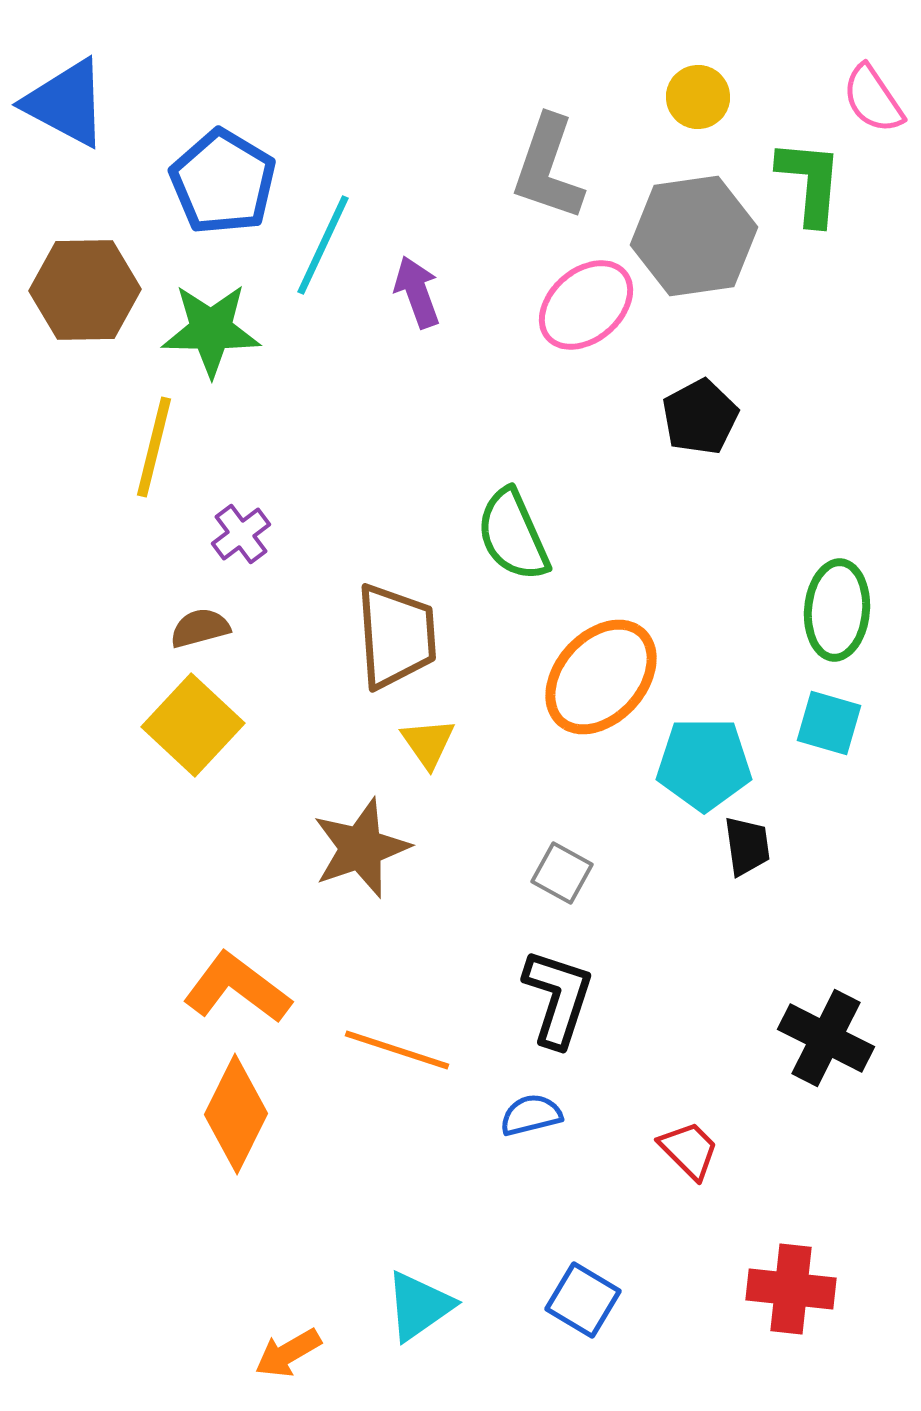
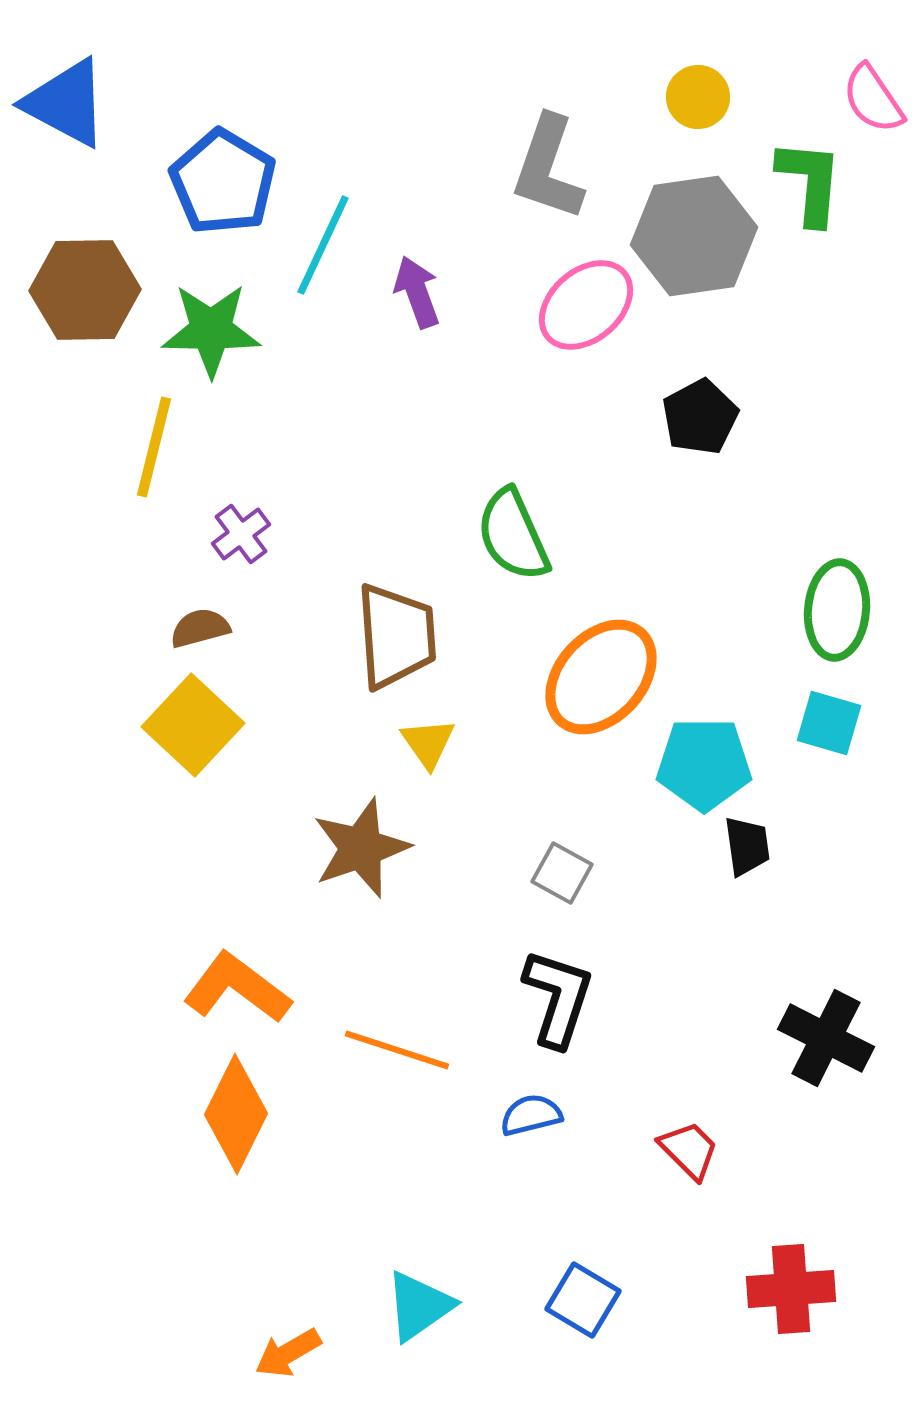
red cross: rotated 10 degrees counterclockwise
